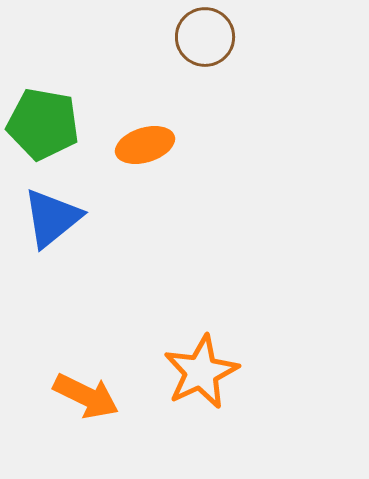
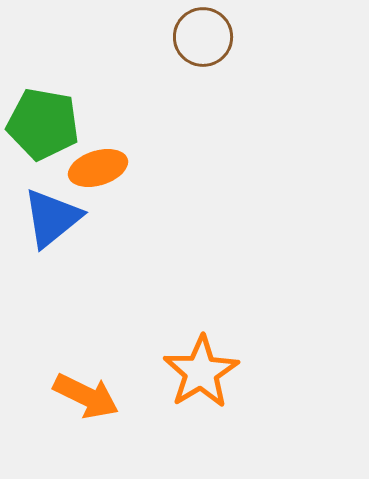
brown circle: moved 2 px left
orange ellipse: moved 47 px left, 23 px down
orange star: rotated 6 degrees counterclockwise
